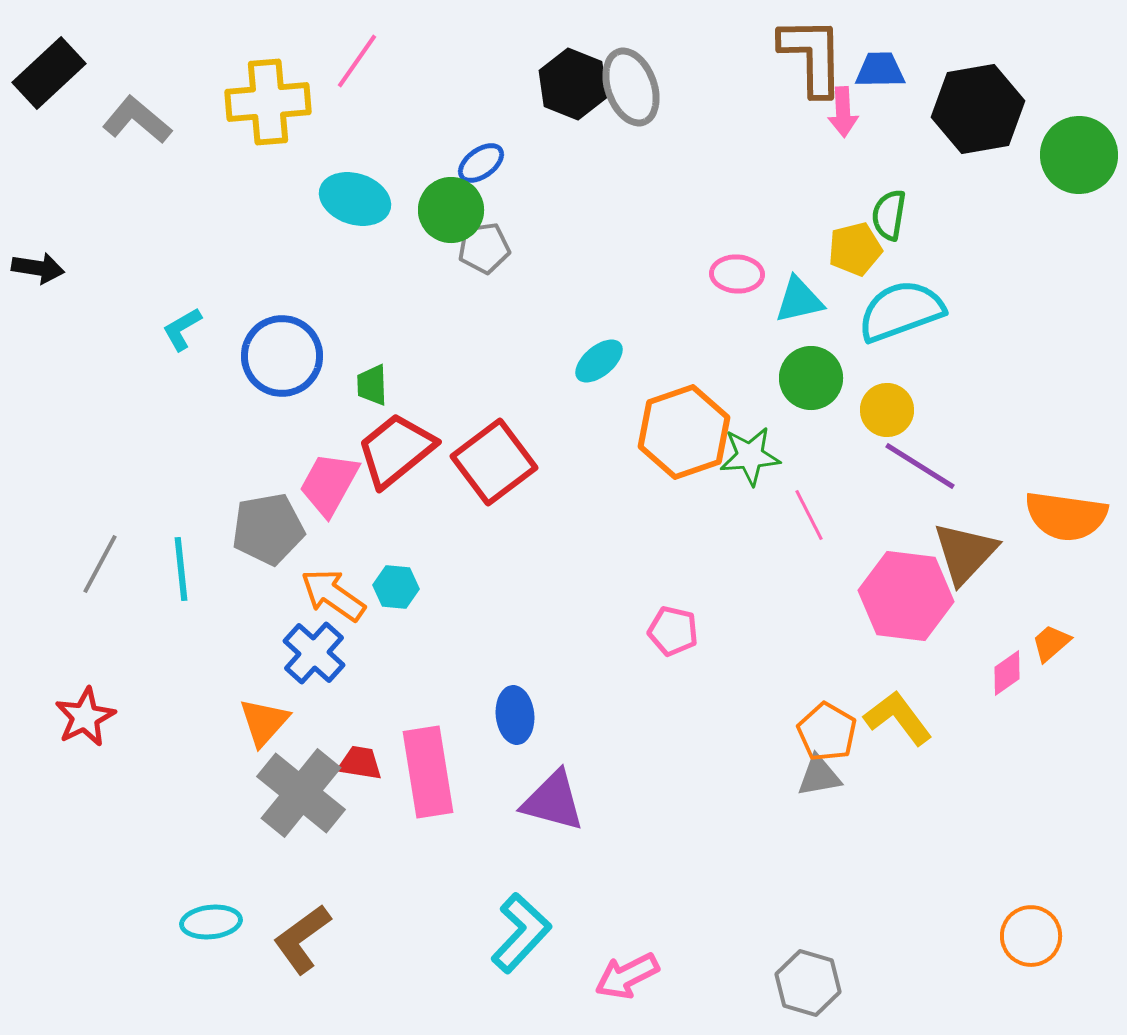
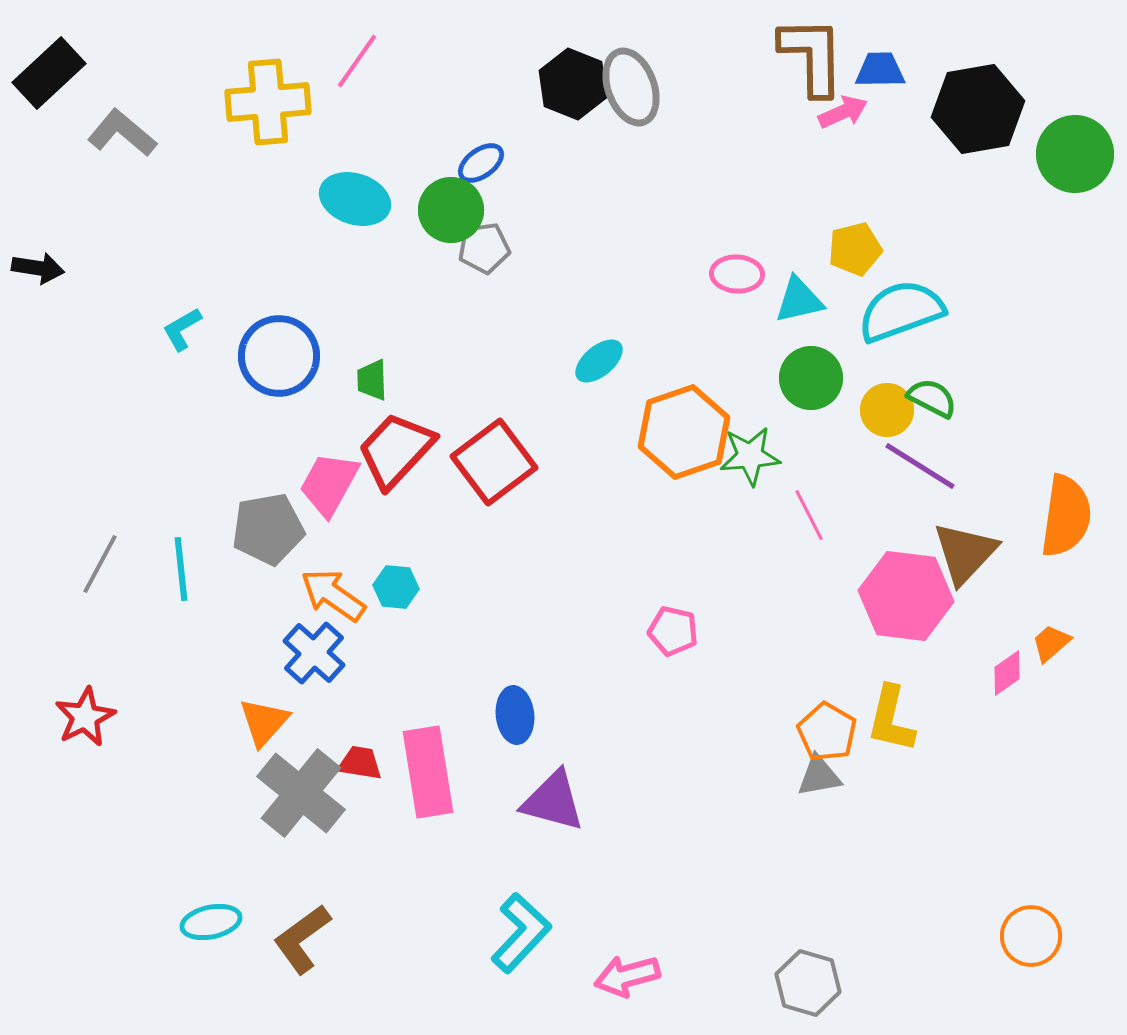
pink arrow at (843, 112): rotated 111 degrees counterclockwise
gray L-shape at (137, 120): moved 15 px left, 13 px down
green circle at (1079, 155): moved 4 px left, 1 px up
green semicircle at (889, 215): moved 43 px right, 183 px down; rotated 108 degrees clockwise
blue circle at (282, 356): moved 3 px left
green trapezoid at (372, 385): moved 5 px up
red trapezoid at (396, 450): rotated 8 degrees counterclockwise
orange semicircle at (1066, 516): rotated 90 degrees counterclockwise
yellow L-shape at (898, 718): moved 7 px left, 1 px down; rotated 130 degrees counterclockwise
cyan ellipse at (211, 922): rotated 6 degrees counterclockwise
pink arrow at (627, 976): rotated 12 degrees clockwise
